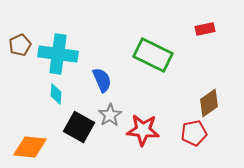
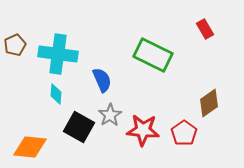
red rectangle: rotated 72 degrees clockwise
brown pentagon: moved 5 px left
red pentagon: moved 10 px left; rotated 25 degrees counterclockwise
